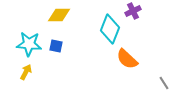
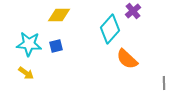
purple cross: rotated 14 degrees counterclockwise
cyan diamond: rotated 20 degrees clockwise
blue square: rotated 24 degrees counterclockwise
yellow arrow: moved 1 px down; rotated 98 degrees clockwise
gray line: rotated 32 degrees clockwise
